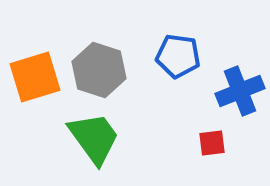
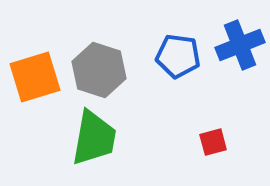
blue cross: moved 46 px up
green trapezoid: rotated 46 degrees clockwise
red square: moved 1 px right, 1 px up; rotated 8 degrees counterclockwise
